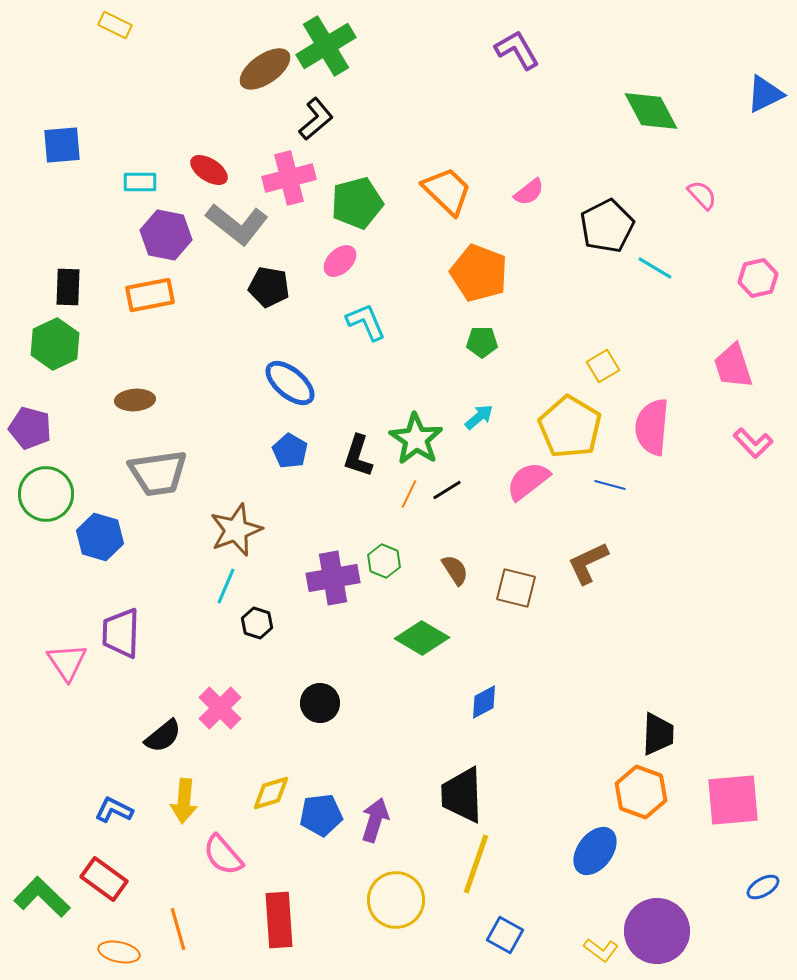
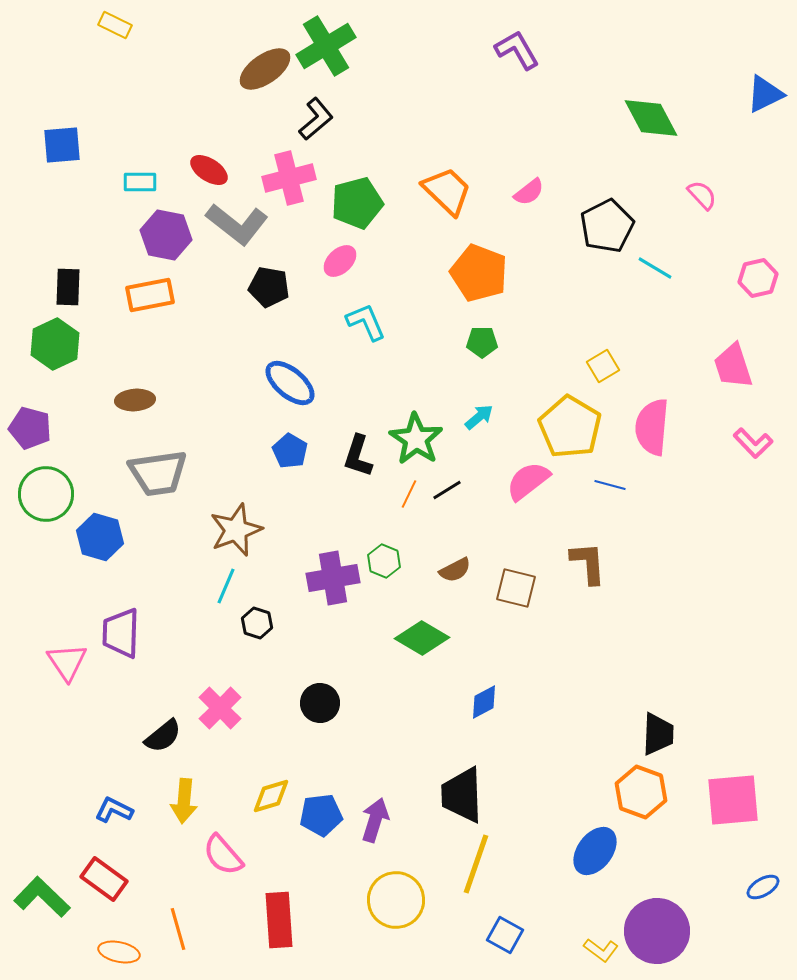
green diamond at (651, 111): moved 7 px down
brown L-shape at (588, 563): rotated 111 degrees clockwise
brown semicircle at (455, 570): rotated 96 degrees clockwise
yellow diamond at (271, 793): moved 3 px down
